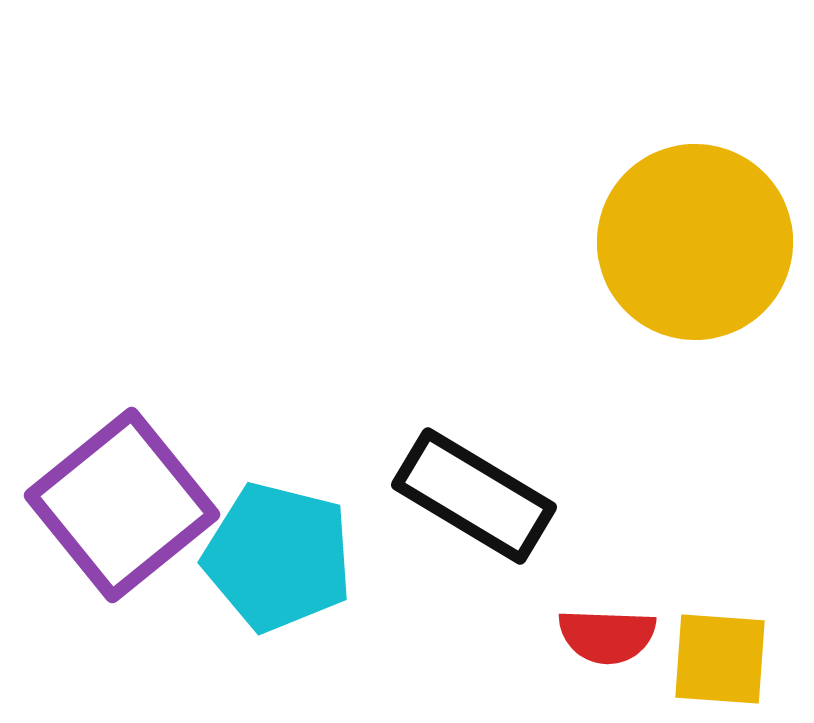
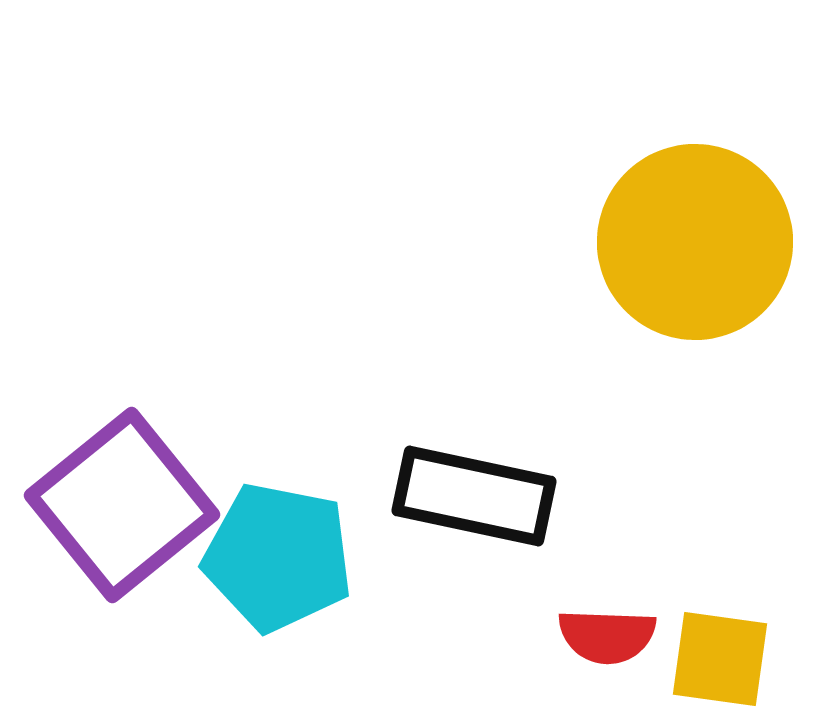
black rectangle: rotated 19 degrees counterclockwise
cyan pentagon: rotated 3 degrees counterclockwise
yellow square: rotated 4 degrees clockwise
